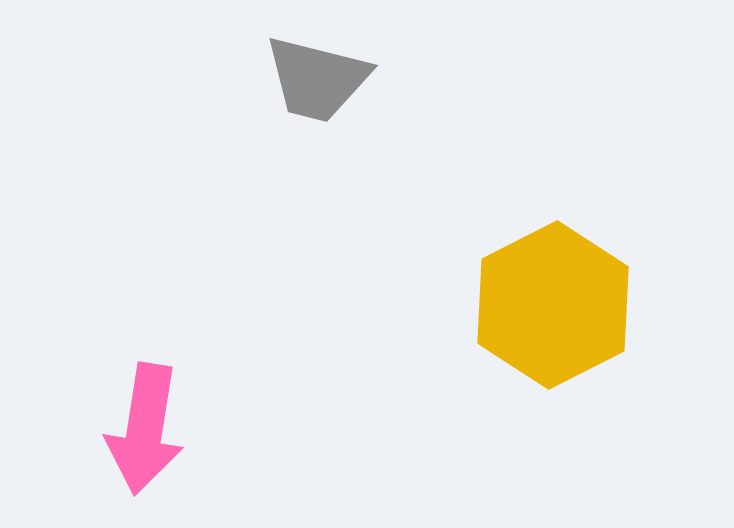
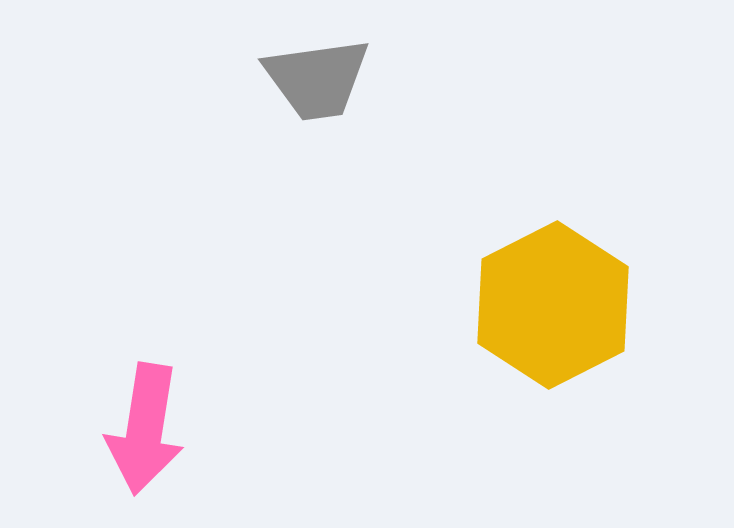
gray trapezoid: rotated 22 degrees counterclockwise
